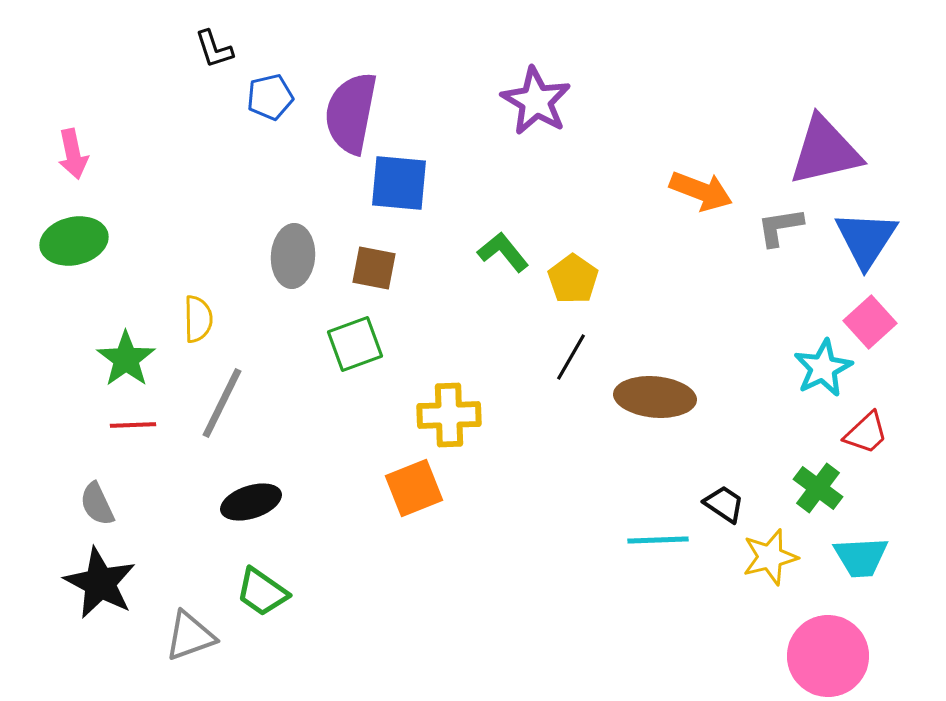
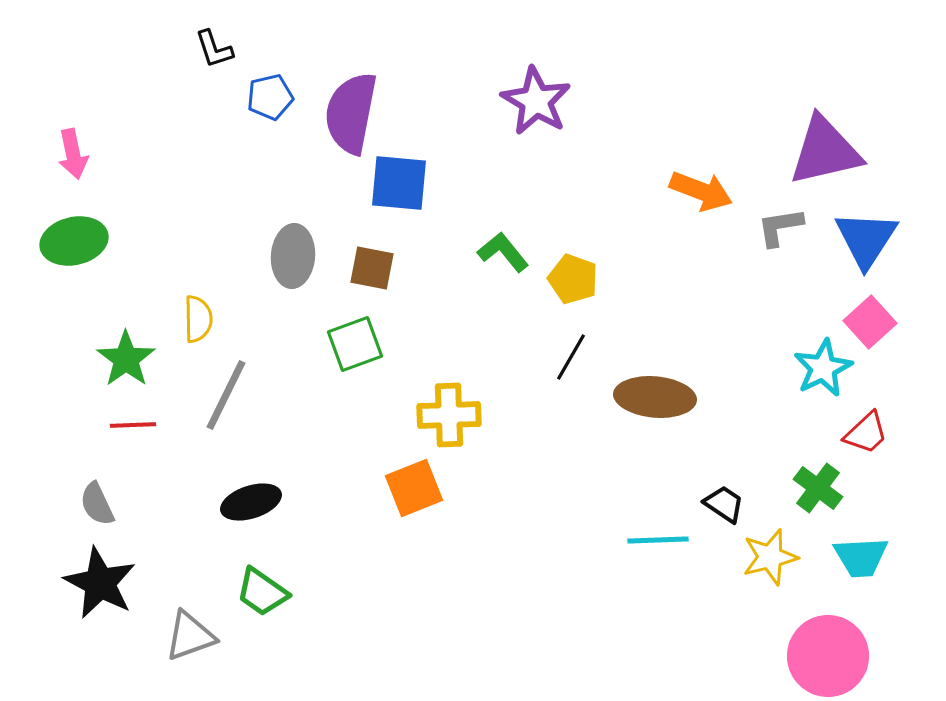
brown square: moved 2 px left
yellow pentagon: rotated 15 degrees counterclockwise
gray line: moved 4 px right, 8 px up
